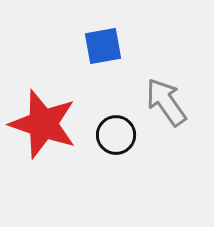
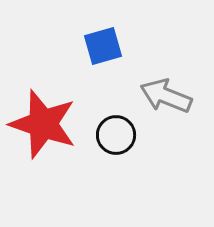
blue square: rotated 6 degrees counterclockwise
gray arrow: moved 6 px up; rotated 33 degrees counterclockwise
